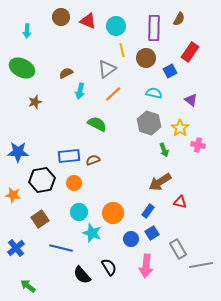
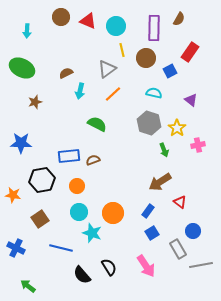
yellow star at (180, 128): moved 3 px left
pink cross at (198, 145): rotated 24 degrees counterclockwise
blue star at (18, 152): moved 3 px right, 9 px up
orange circle at (74, 183): moved 3 px right, 3 px down
red triangle at (180, 202): rotated 24 degrees clockwise
blue circle at (131, 239): moved 62 px right, 8 px up
blue cross at (16, 248): rotated 24 degrees counterclockwise
pink arrow at (146, 266): rotated 40 degrees counterclockwise
